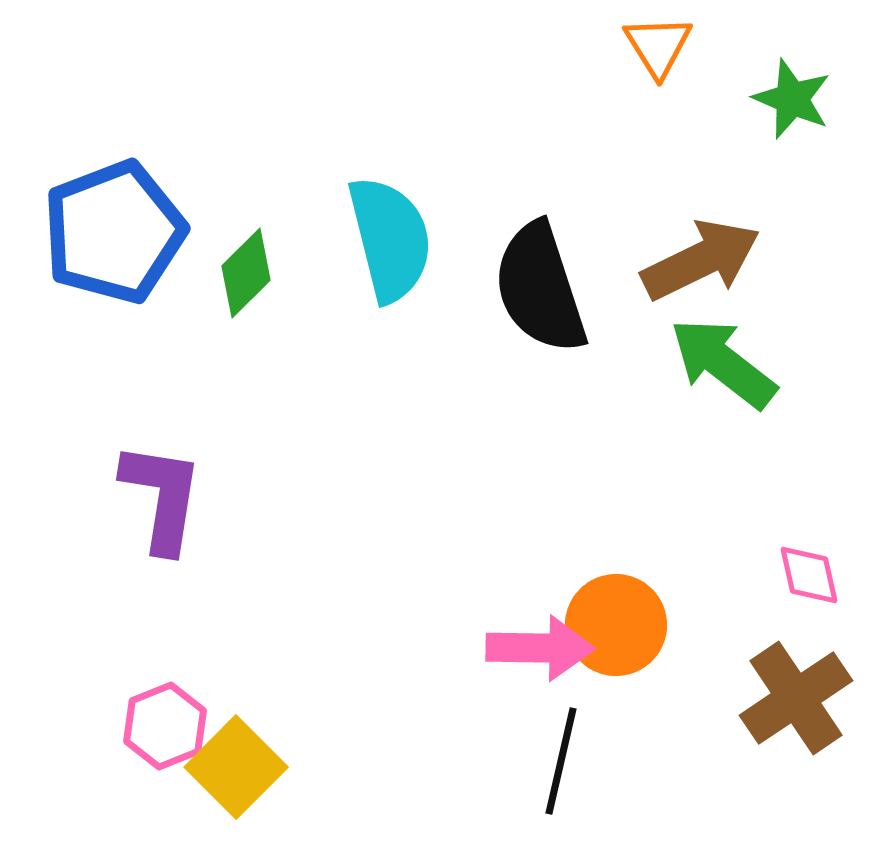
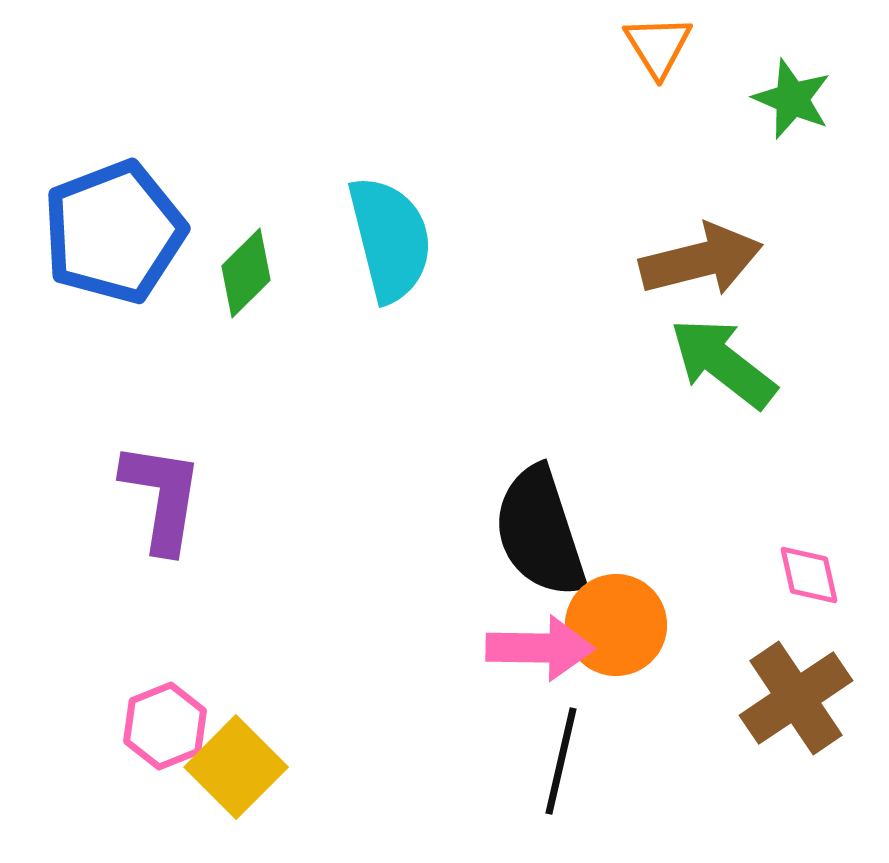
brown arrow: rotated 12 degrees clockwise
black semicircle: moved 244 px down
